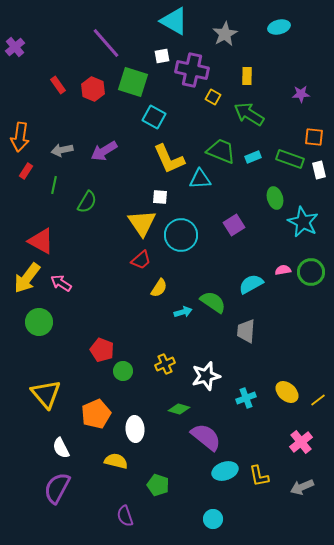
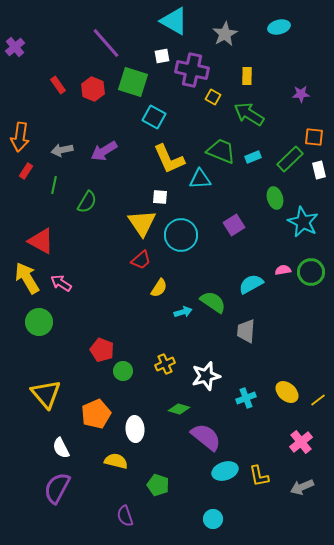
green rectangle at (290, 159): rotated 64 degrees counterclockwise
yellow arrow at (27, 278): rotated 112 degrees clockwise
